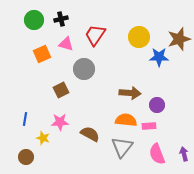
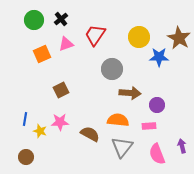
black cross: rotated 24 degrees counterclockwise
brown star: moved 1 px up; rotated 25 degrees counterclockwise
pink triangle: rotated 35 degrees counterclockwise
gray circle: moved 28 px right
orange semicircle: moved 8 px left
yellow star: moved 3 px left, 7 px up
purple arrow: moved 2 px left, 8 px up
